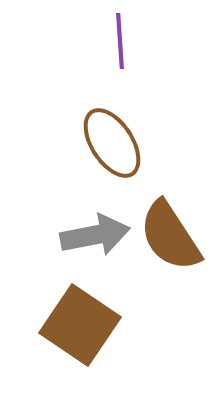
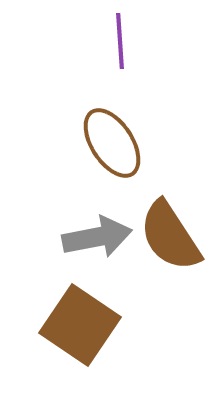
gray arrow: moved 2 px right, 2 px down
